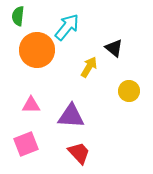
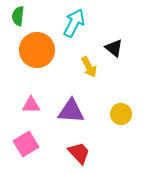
cyan arrow: moved 7 px right, 4 px up; rotated 12 degrees counterclockwise
yellow arrow: rotated 120 degrees clockwise
yellow circle: moved 8 px left, 23 px down
purple triangle: moved 5 px up
pink square: rotated 10 degrees counterclockwise
